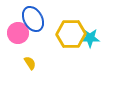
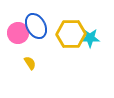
blue ellipse: moved 3 px right, 7 px down
